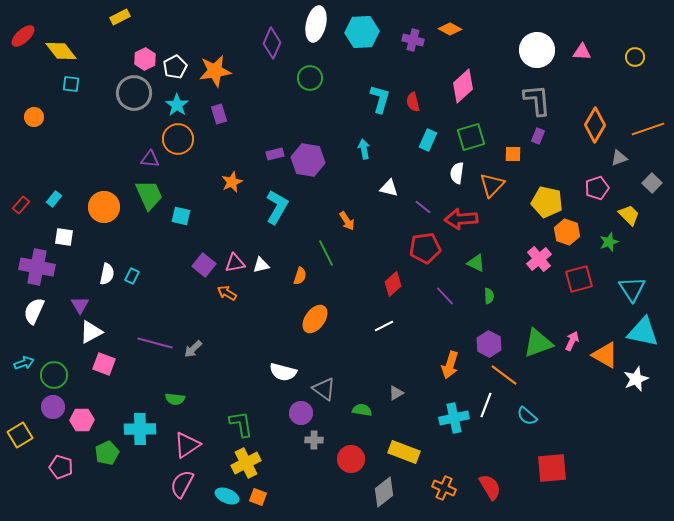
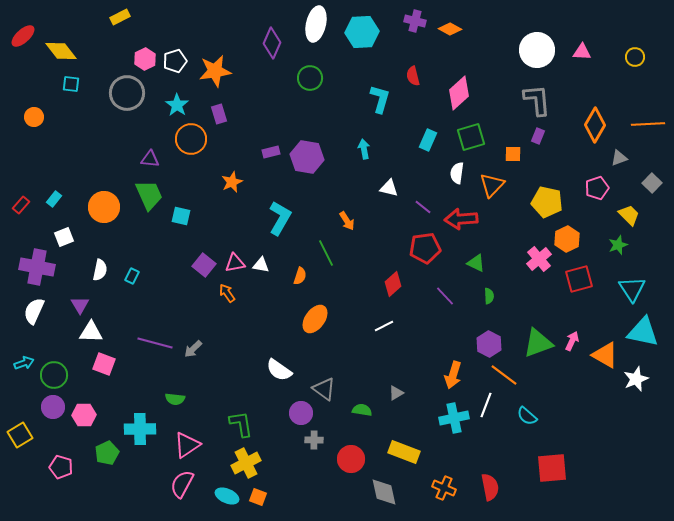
purple cross at (413, 40): moved 2 px right, 19 px up
white pentagon at (175, 67): moved 6 px up; rotated 10 degrees clockwise
pink diamond at (463, 86): moved 4 px left, 7 px down
gray circle at (134, 93): moved 7 px left
red semicircle at (413, 102): moved 26 px up
orange line at (648, 129): moved 5 px up; rotated 16 degrees clockwise
orange circle at (178, 139): moved 13 px right
purple rectangle at (275, 154): moved 4 px left, 2 px up
purple hexagon at (308, 160): moved 1 px left, 3 px up
cyan L-shape at (277, 207): moved 3 px right, 11 px down
orange hexagon at (567, 232): moved 7 px down; rotated 15 degrees clockwise
white square at (64, 237): rotated 30 degrees counterclockwise
green star at (609, 242): moved 9 px right, 3 px down
white triangle at (261, 265): rotated 24 degrees clockwise
white semicircle at (107, 274): moved 7 px left, 4 px up
orange arrow at (227, 293): rotated 24 degrees clockwise
white triangle at (91, 332): rotated 30 degrees clockwise
orange arrow at (450, 365): moved 3 px right, 10 px down
white semicircle at (283, 372): moved 4 px left, 2 px up; rotated 20 degrees clockwise
pink hexagon at (82, 420): moved 2 px right, 5 px up
red semicircle at (490, 487): rotated 20 degrees clockwise
gray diamond at (384, 492): rotated 64 degrees counterclockwise
